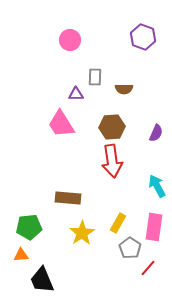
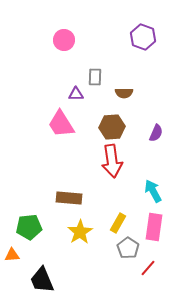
pink circle: moved 6 px left
brown semicircle: moved 4 px down
cyan arrow: moved 4 px left, 5 px down
brown rectangle: moved 1 px right
yellow star: moved 2 px left, 1 px up
gray pentagon: moved 2 px left
orange triangle: moved 9 px left
